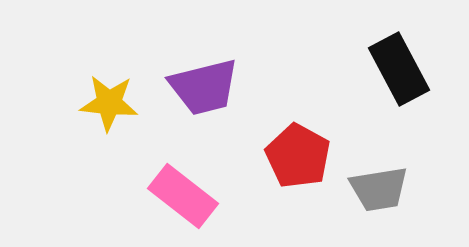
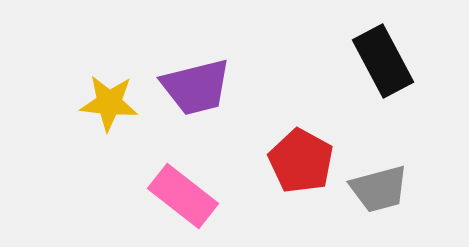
black rectangle: moved 16 px left, 8 px up
purple trapezoid: moved 8 px left
red pentagon: moved 3 px right, 5 px down
gray trapezoid: rotated 6 degrees counterclockwise
